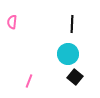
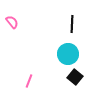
pink semicircle: rotated 136 degrees clockwise
